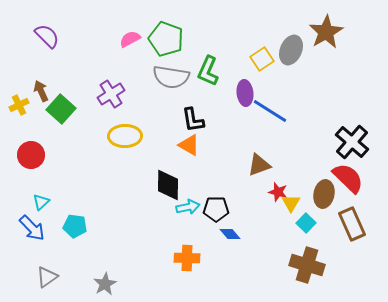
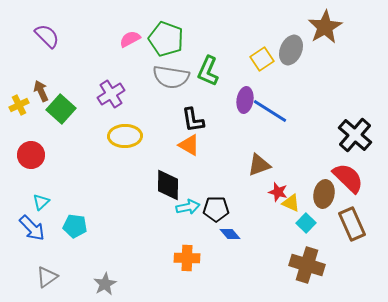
brown star: moved 1 px left, 5 px up
purple ellipse: moved 7 px down; rotated 15 degrees clockwise
black cross: moved 3 px right, 7 px up
yellow triangle: rotated 36 degrees counterclockwise
